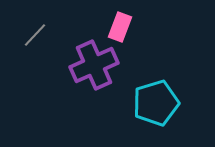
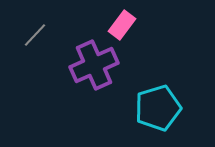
pink rectangle: moved 2 px right, 2 px up; rotated 16 degrees clockwise
cyan pentagon: moved 2 px right, 5 px down
